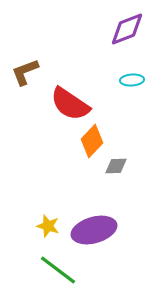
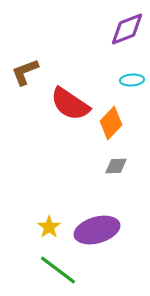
orange diamond: moved 19 px right, 18 px up
yellow star: moved 1 px right, 1 px down; rotated 20 degrees clockwise
purple ellipse: moved 3 px right
